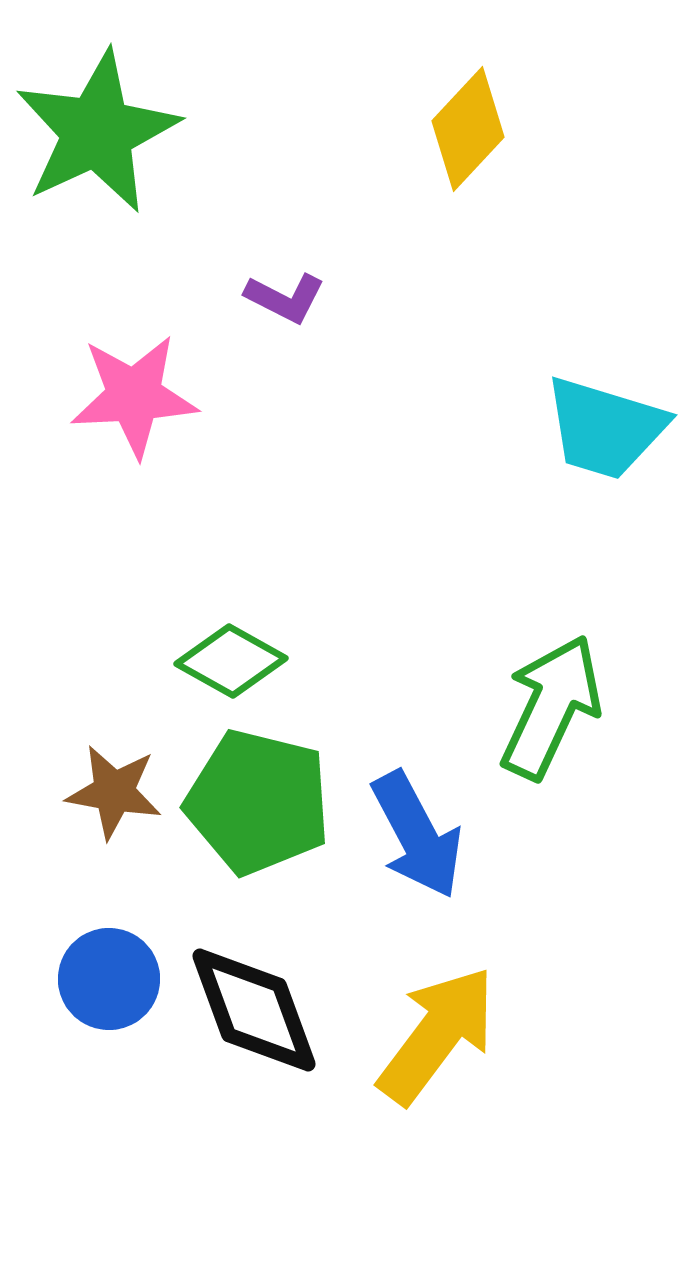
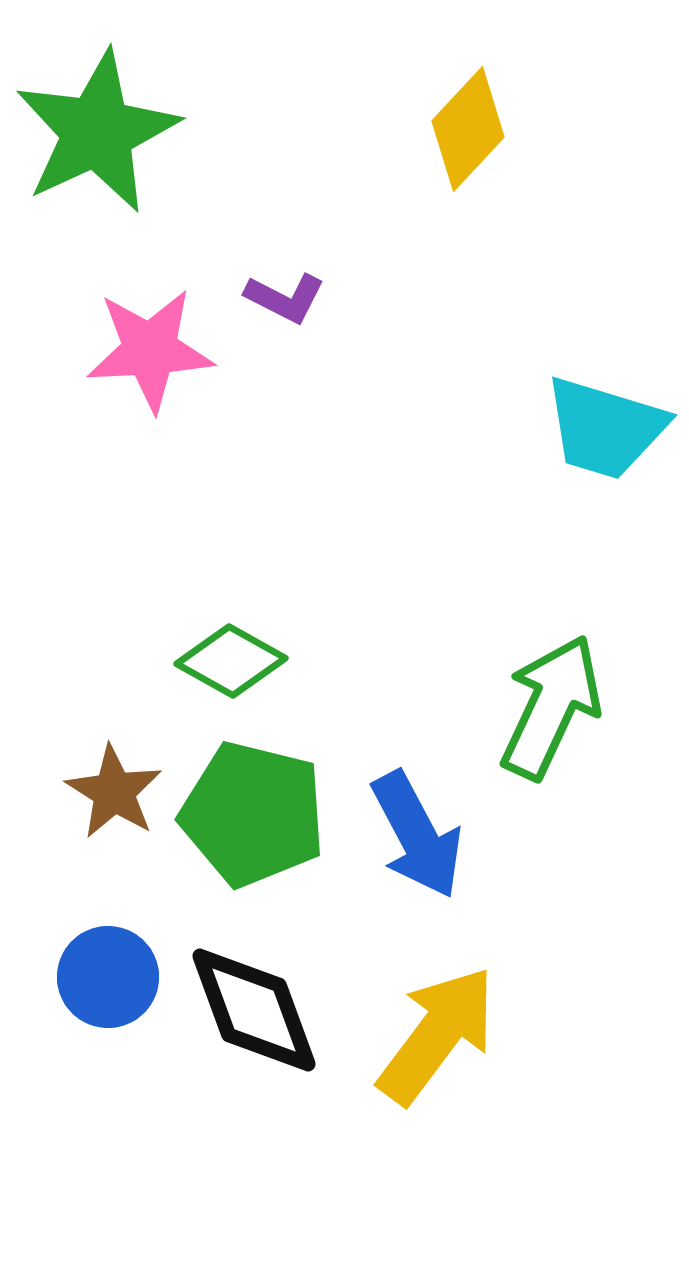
pink star: moved 16 px right, 46 px up
brown star: rotated 22 degrees clockwise
green pentagon: moved 5 px left, 12 px down
blue circle: moved 1 px left, 2 px up
